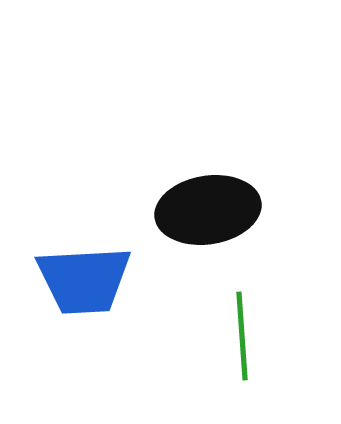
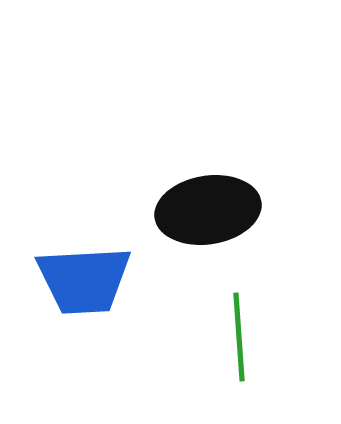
green line: moved 3 px left, 1 px down
